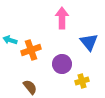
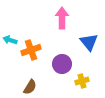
brown semicircle: rotated 70 degrees clockwise
